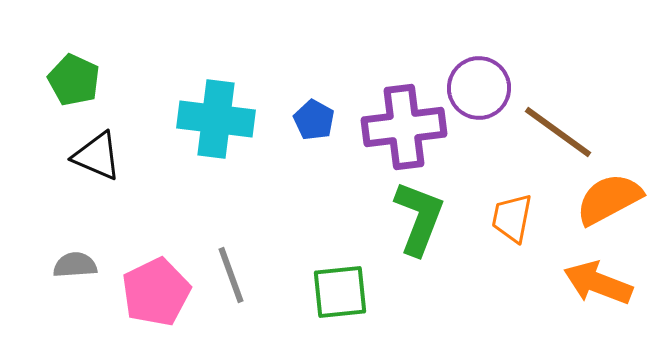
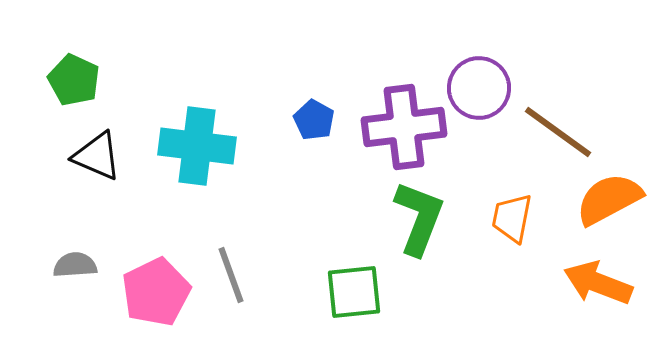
cyan cross: moved 19 px left, 27 px down
green square: moved 14 px right
